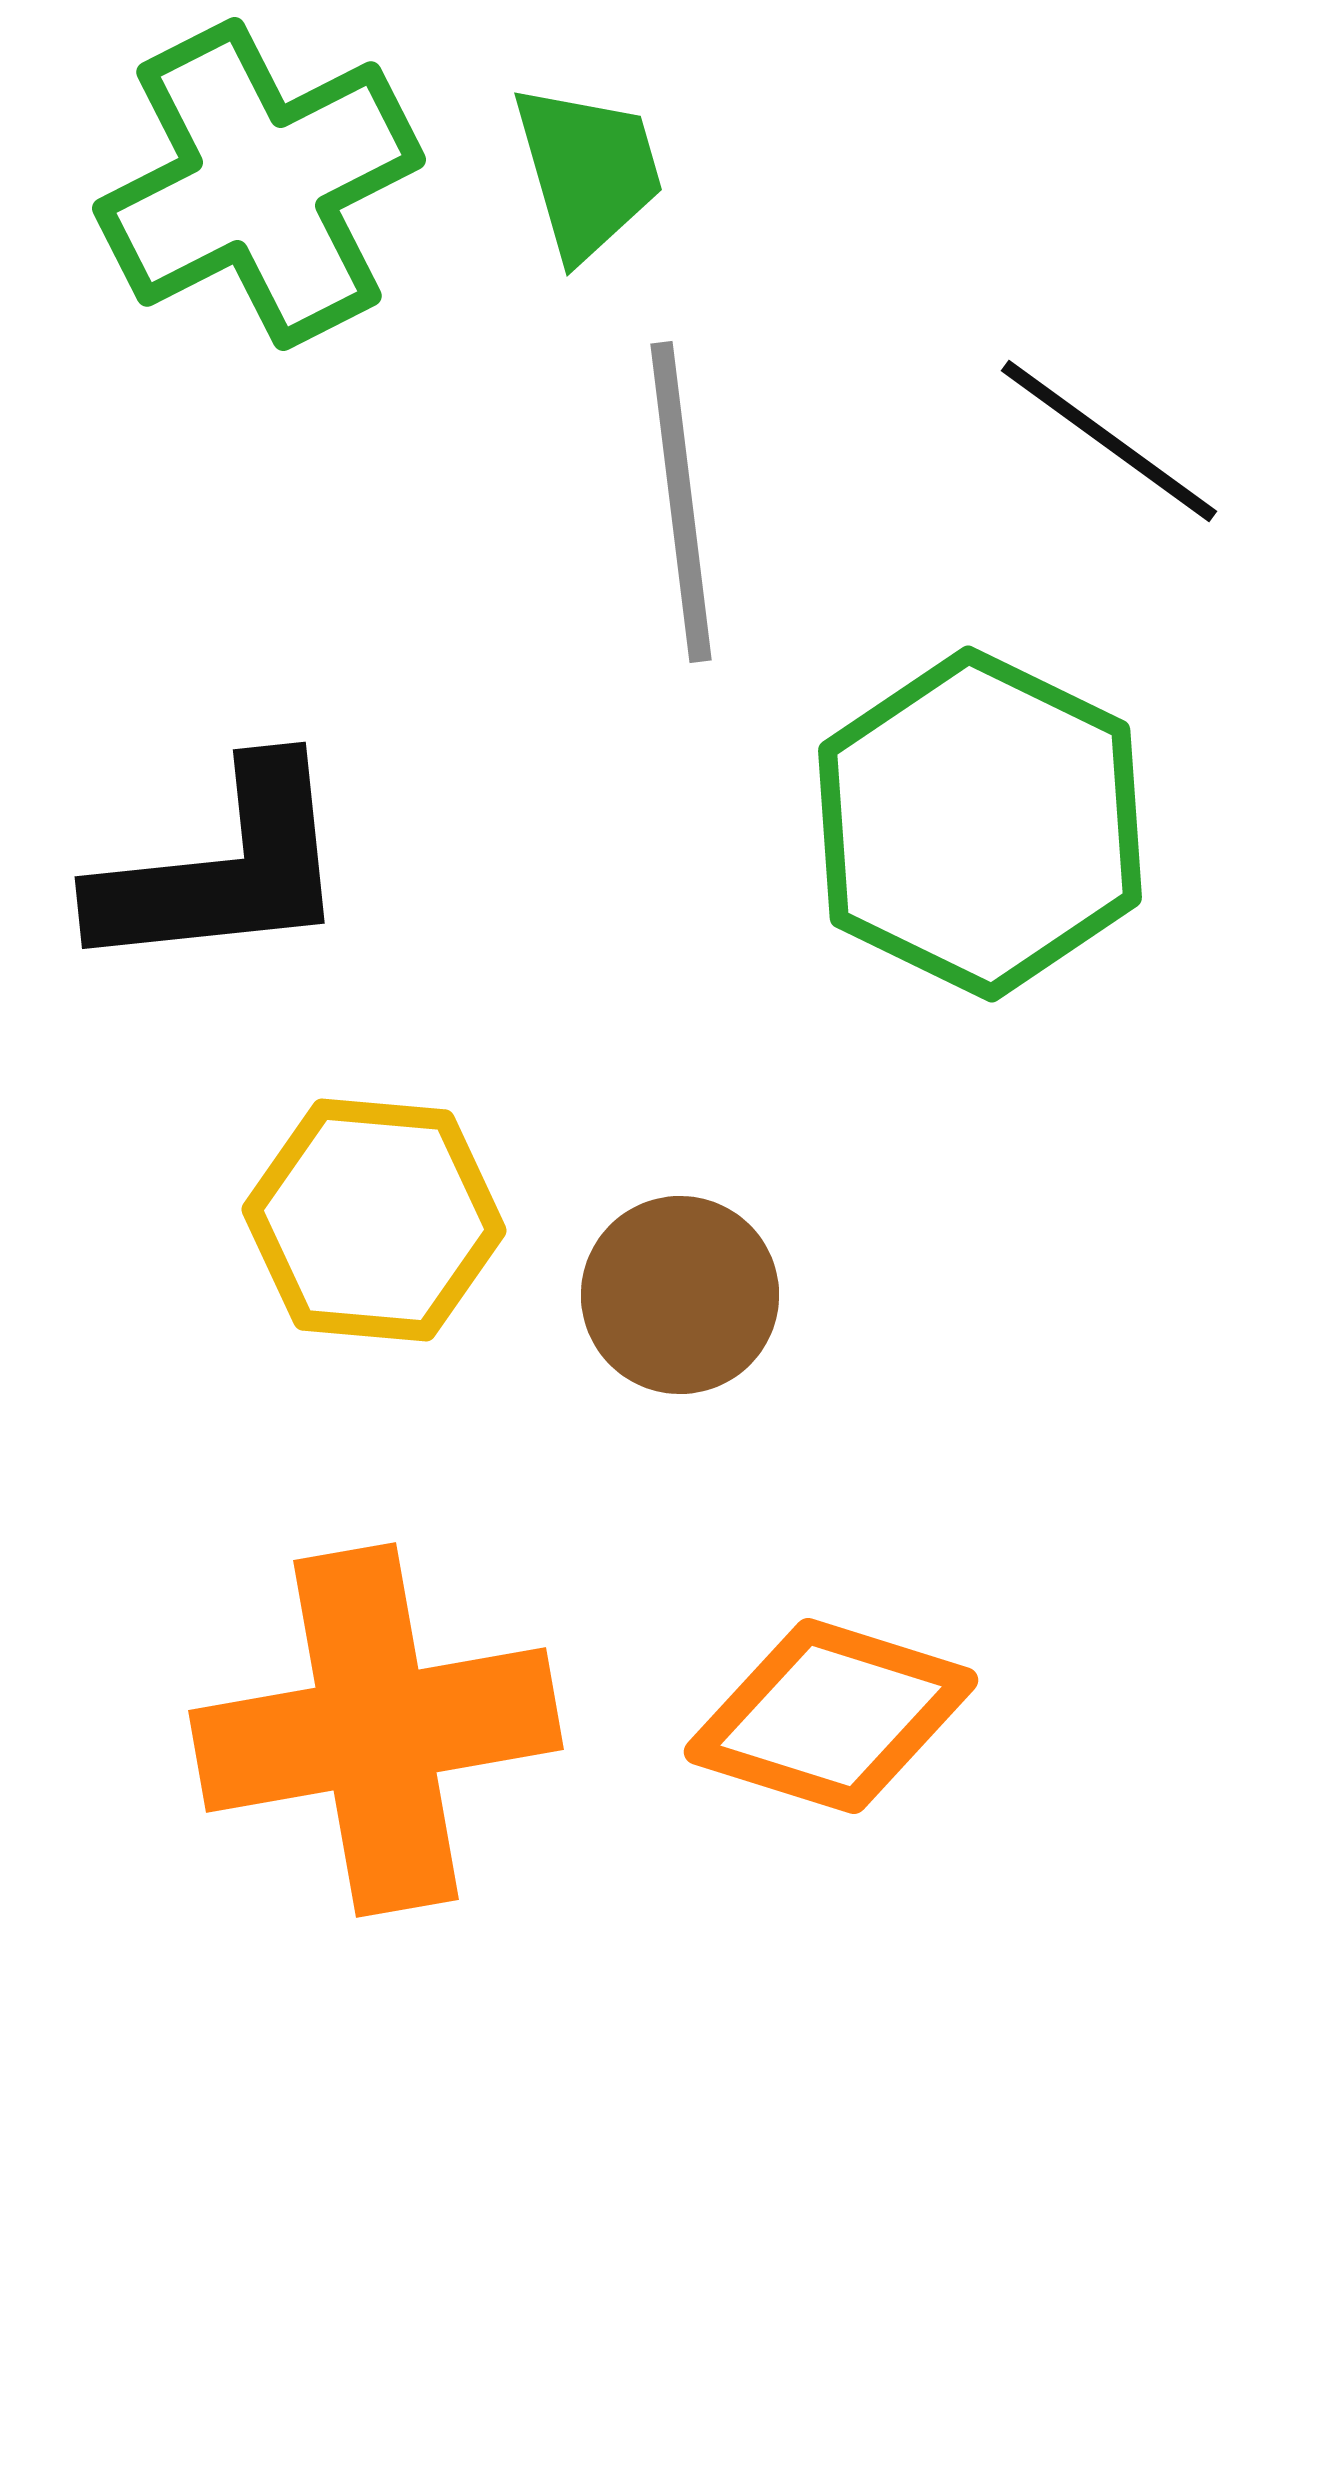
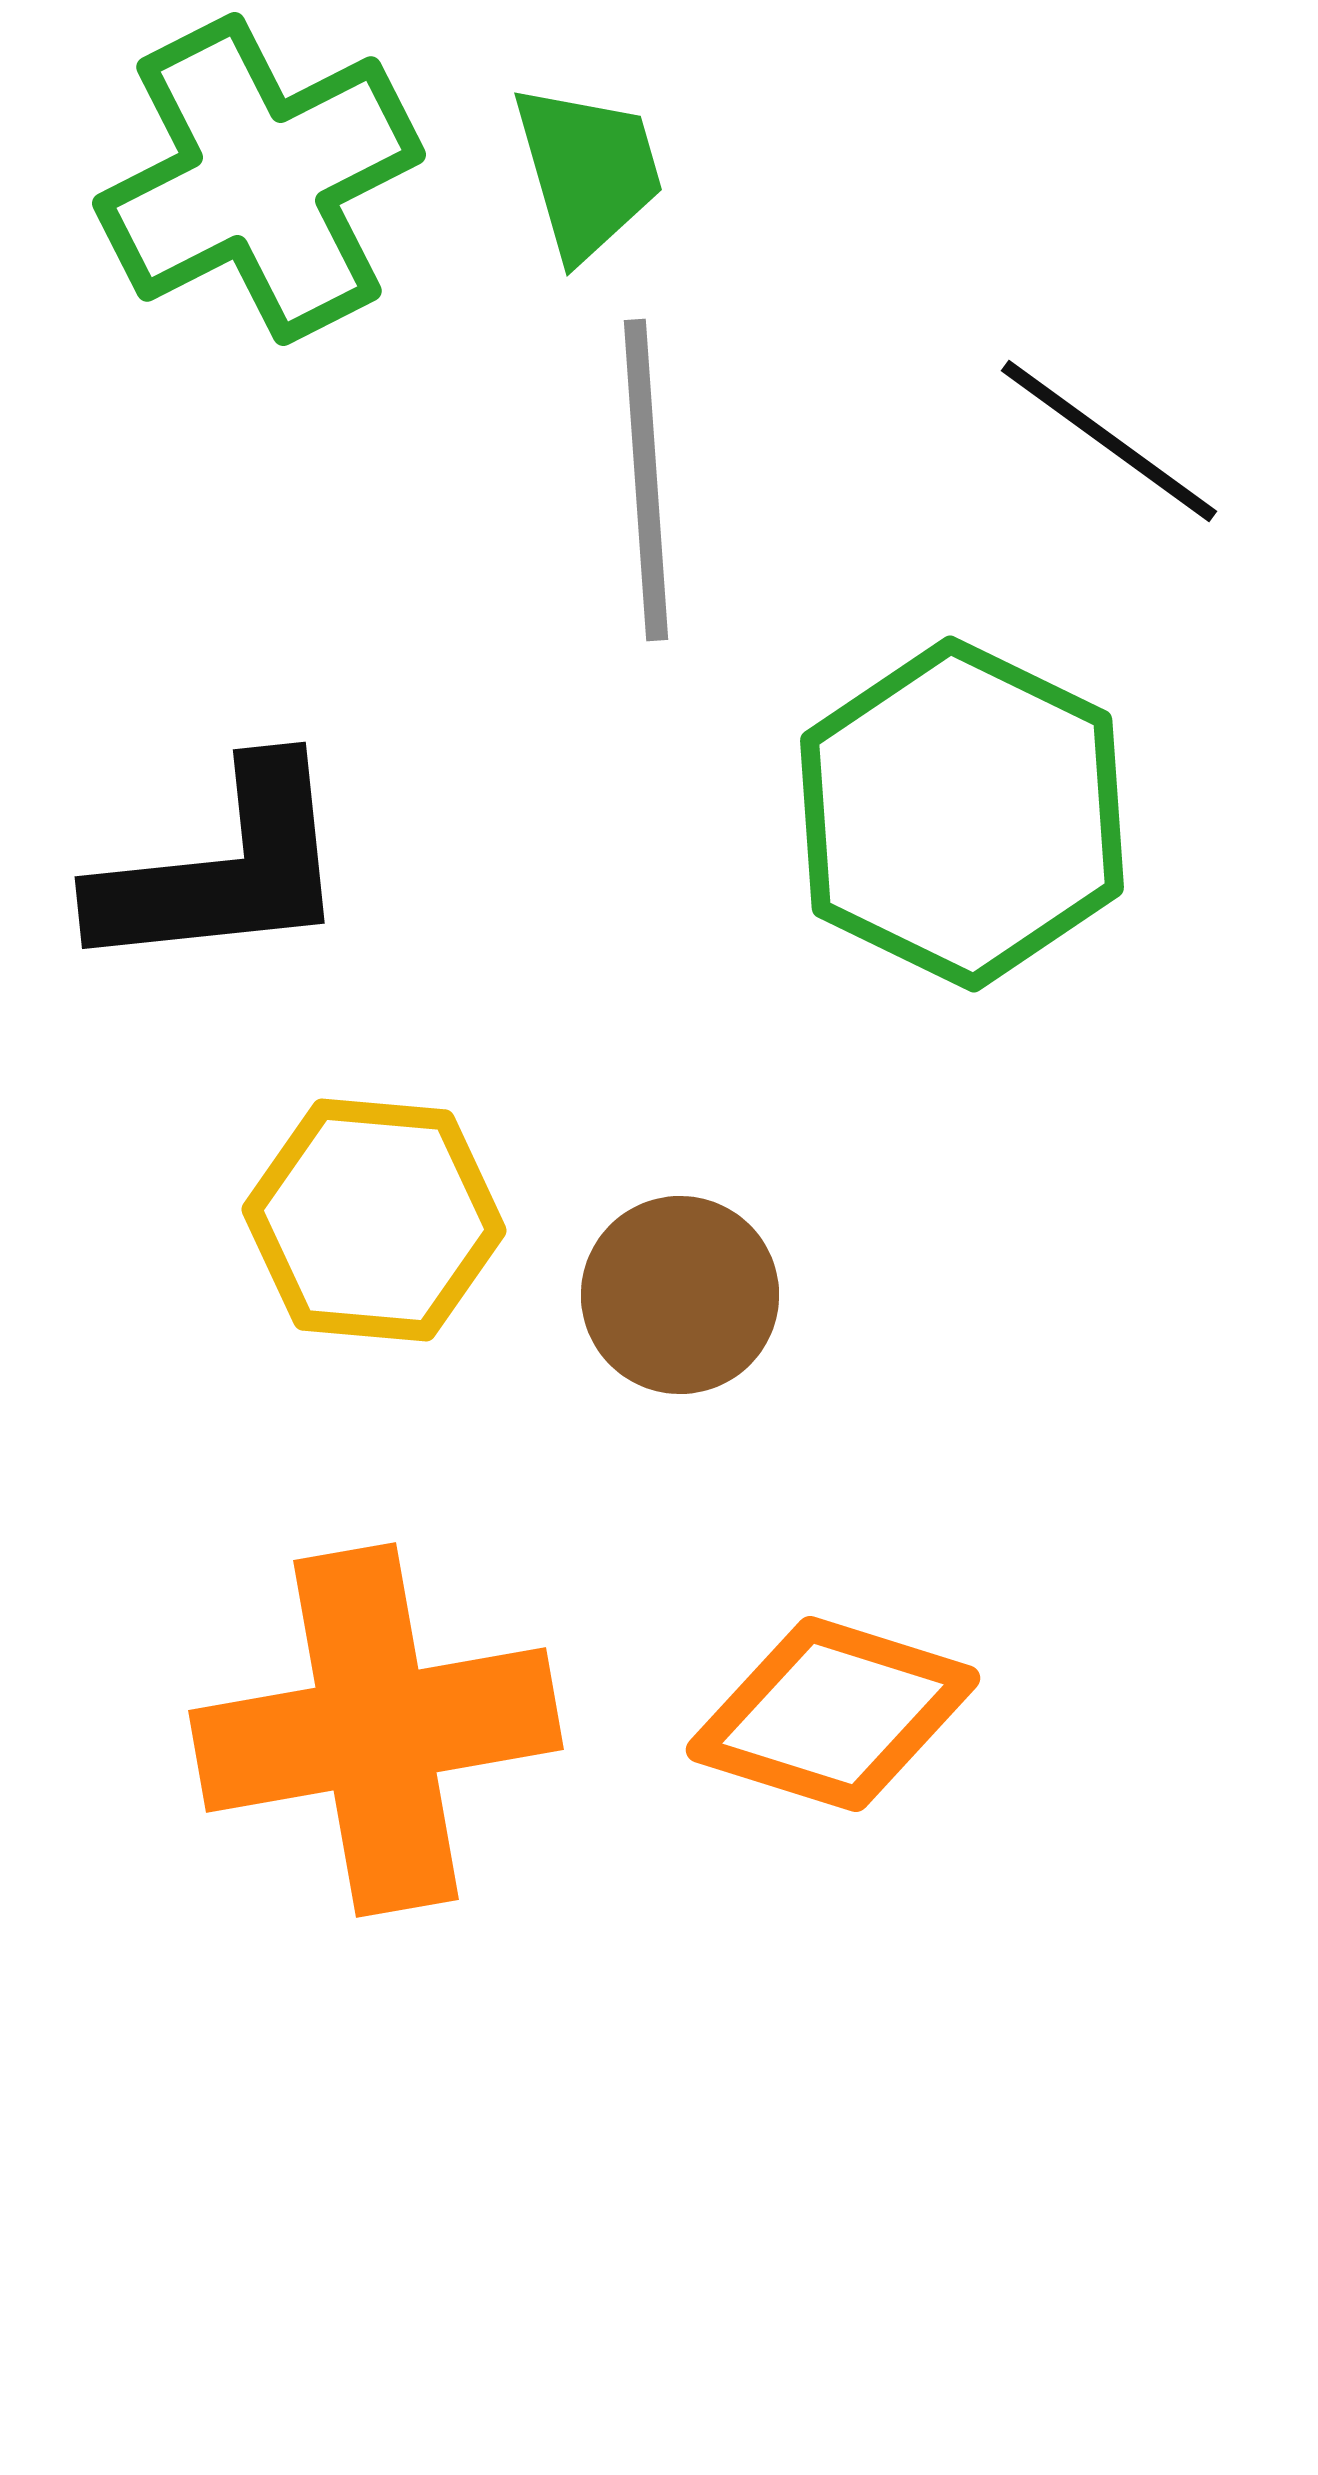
green cross: moved 5 px up
gray line: moved 35 px left, 22 px up; rotated 3 degrees clockwise
green hexagon: moved 18 px left, 10 px up
orange diamond: moved 2 px right, 2 px up
